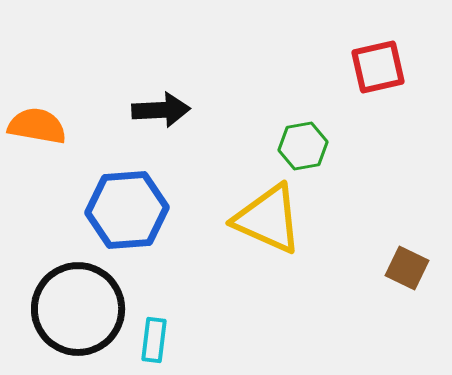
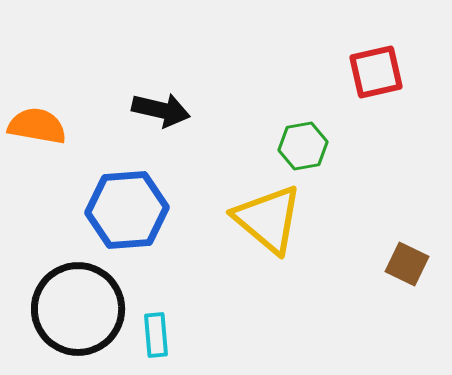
red square: moved 2 px left, 5 px down
black arrow: rotated 16 degrees clockwise
yellow triangle: rotated 16 degrees clockwise
brown square: moved 4 px up
cyan rectangle: moved 2 px right, 5 px up; rotated 12 degrees counterclockwise
